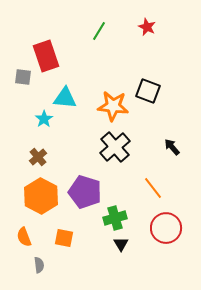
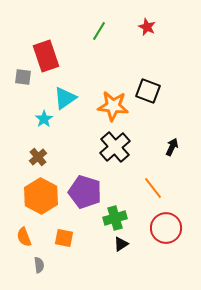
cyan triangle: rotated 40 degrees counterclockwise
black arrow: rotated 66 degrees clockwise
black triangle: rotated 28 degrees clockwise
